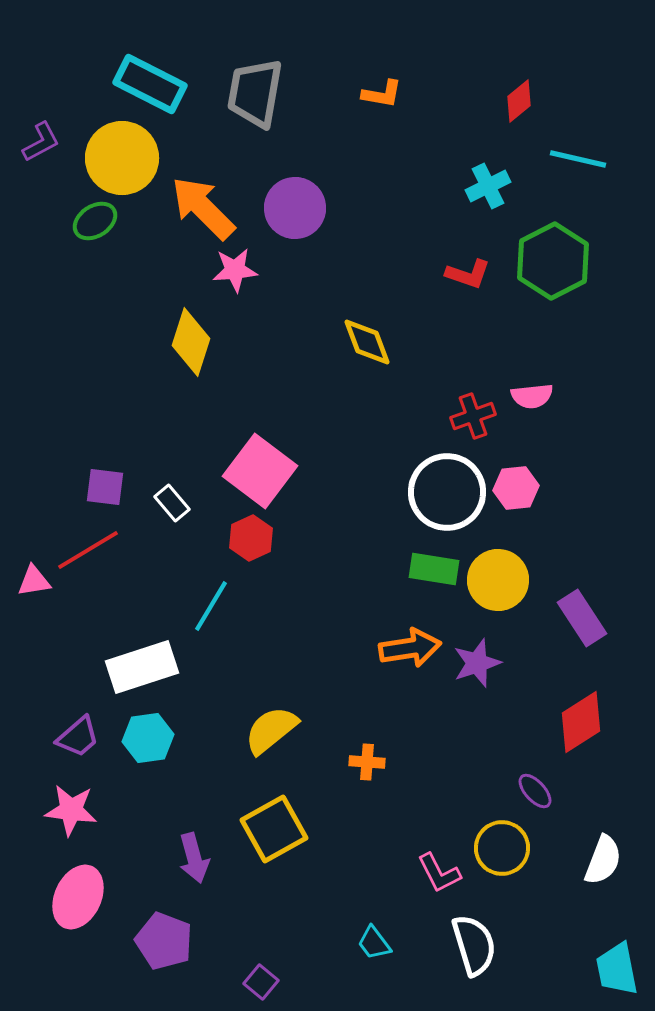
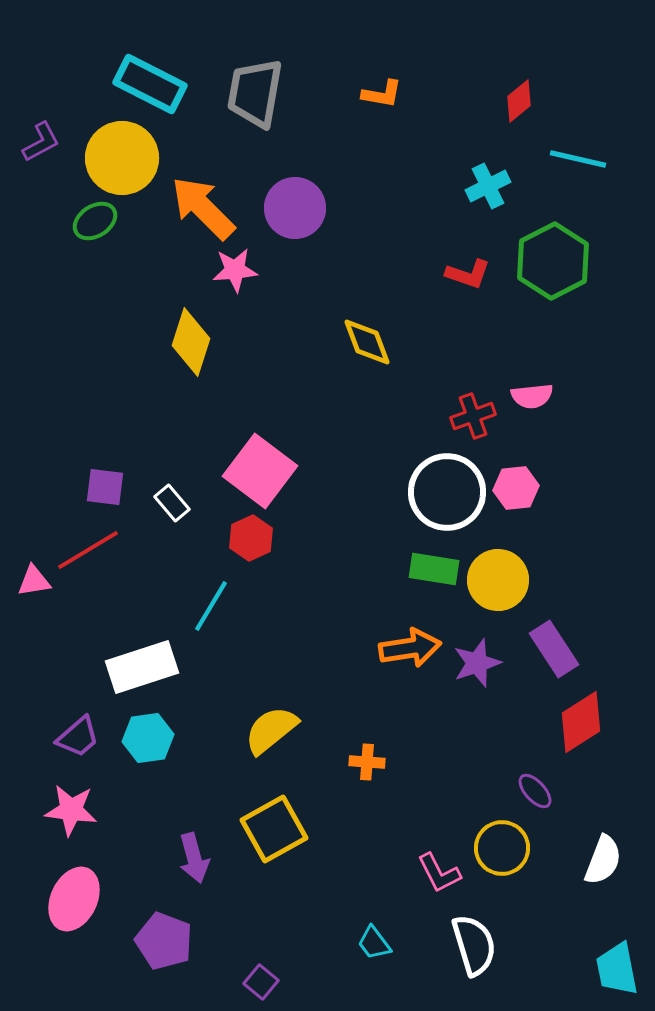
purple rectangle at (582, 618): moved 28 px left, 31 px down
pink ellipse at (78, 897): moved 4 px left, 2 px down
